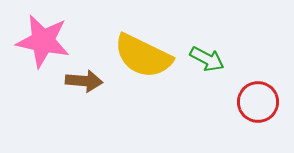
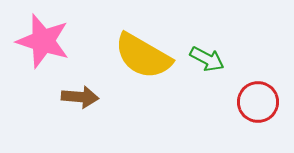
pink star: rotated 6 degrees clockwise
yellow semicircle: rotated 4 degrees clockwise
brown arrow: moved 4 px left, 16 px down
